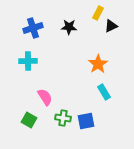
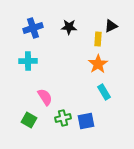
yellow rectangle: moved 26 px down; rotated 24 degrees counterclockwise
green cross: rotated 21 degrees counterclockwise
